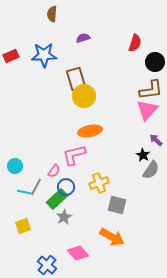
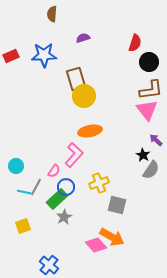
black circle: moved 6 px left
pink triangle: rotated 20 degrees counterclockwise
pink L-shape: rotated 145 degrees clockwise
cyan circle: moved 1 px right
pink diamond: moved 18 px right, 8 px up
blue cross: moved 2 px right
